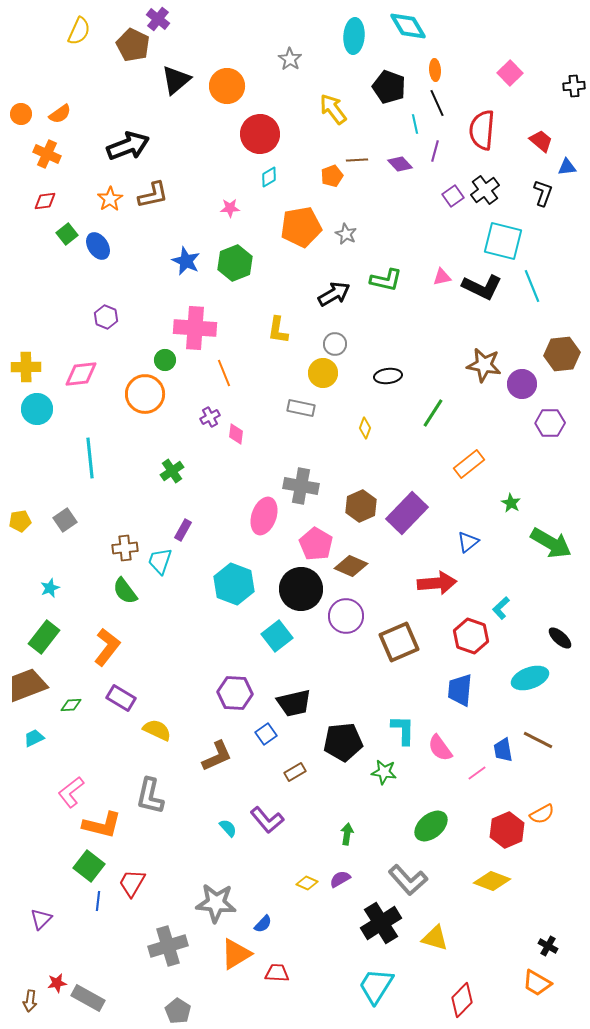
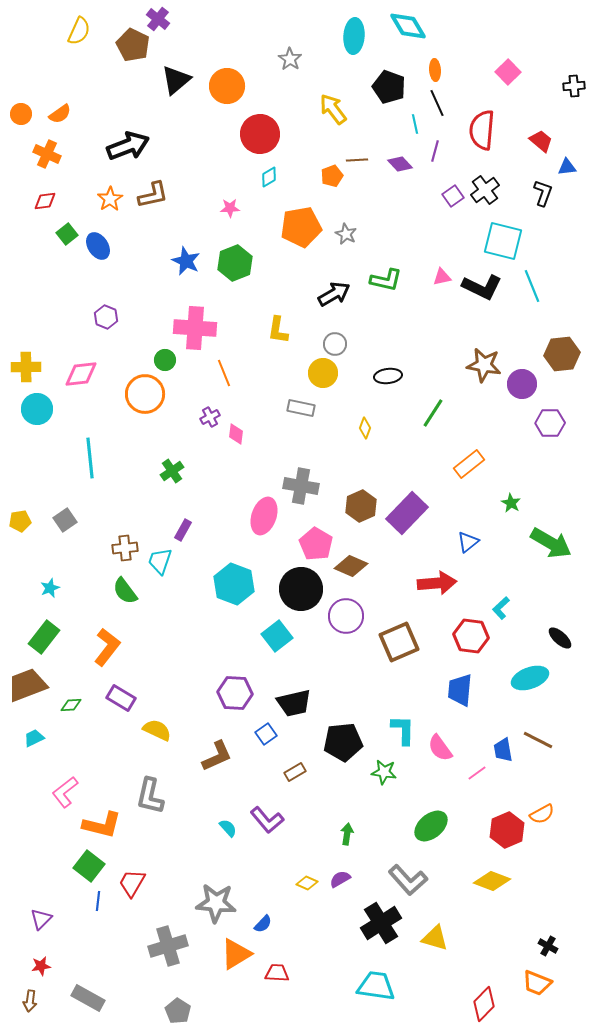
pink square at (510, 73): moved 2 px left, 1 px up
red hexagon at (471, 636): rotated 12 degrees counterclockwise
pink L-shape at (71, 792): moved 6 px left
red star at (57, 983): moved 16 px left, 17 px up
orange trapezoid at (537, 983): rotated 8 degrees counterclockwise
cyan trapezoid at (376, 986): rotated 66 degrees clockwise
red diamond at (462, 1000): moved 22 px right, 4 px down
